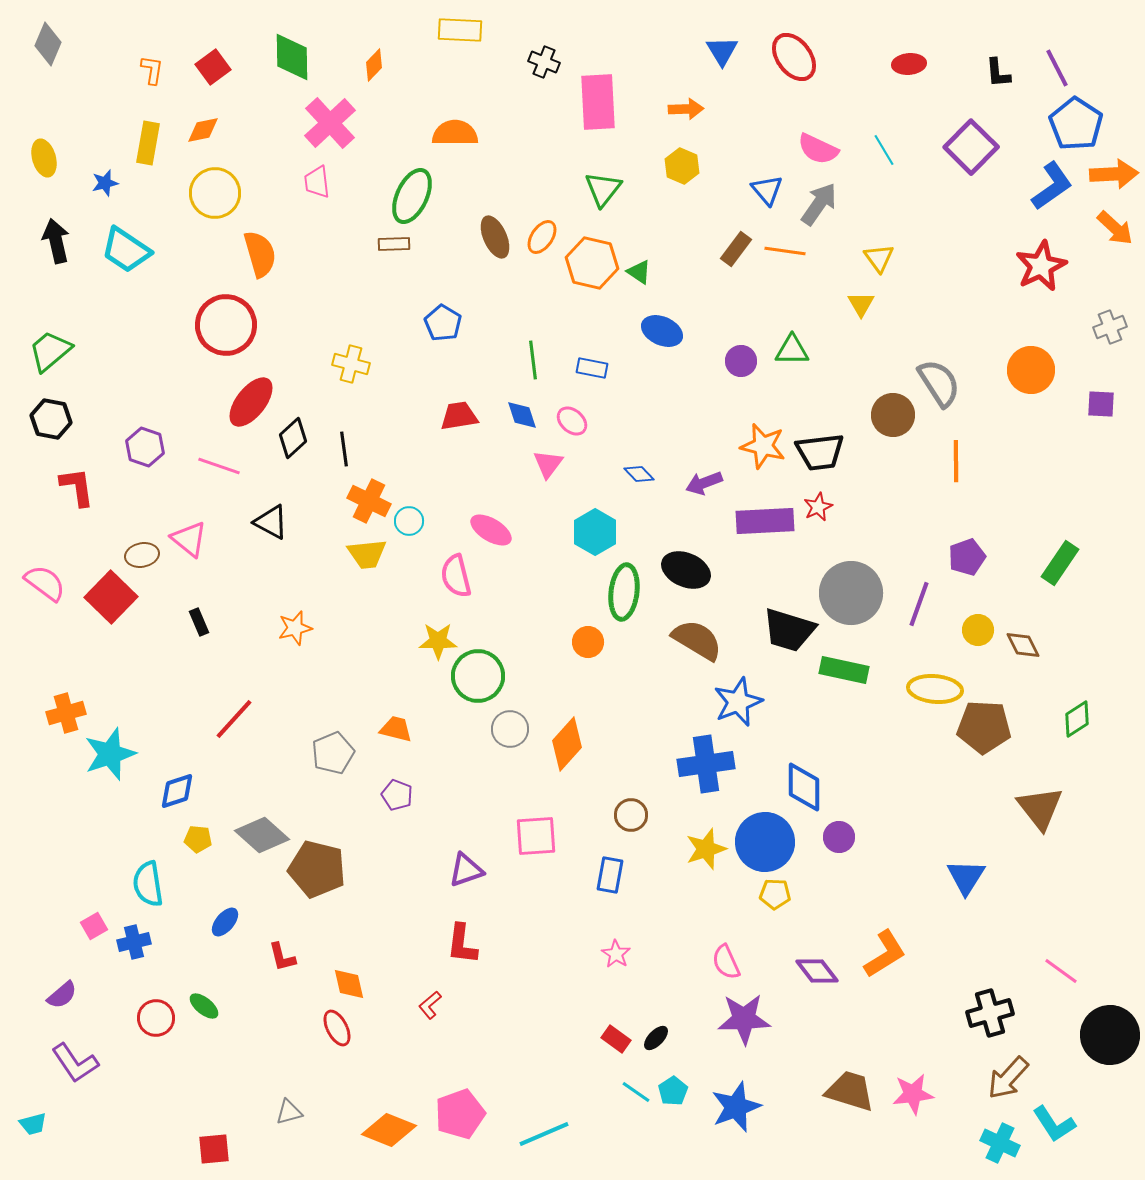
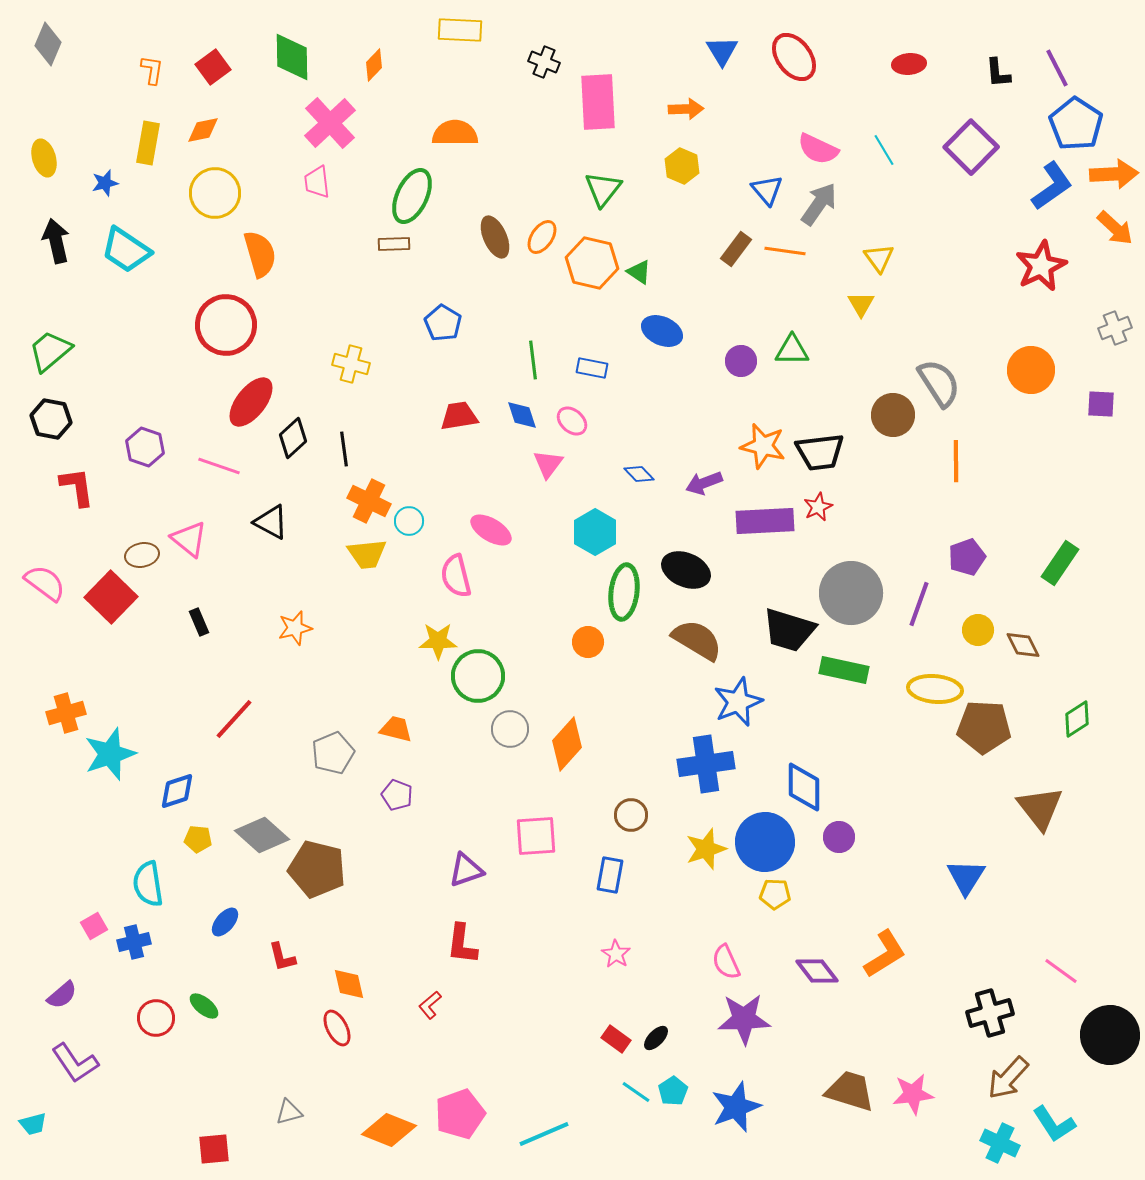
gray cross at (1110, 327): moved 5 px right, 1 px down
